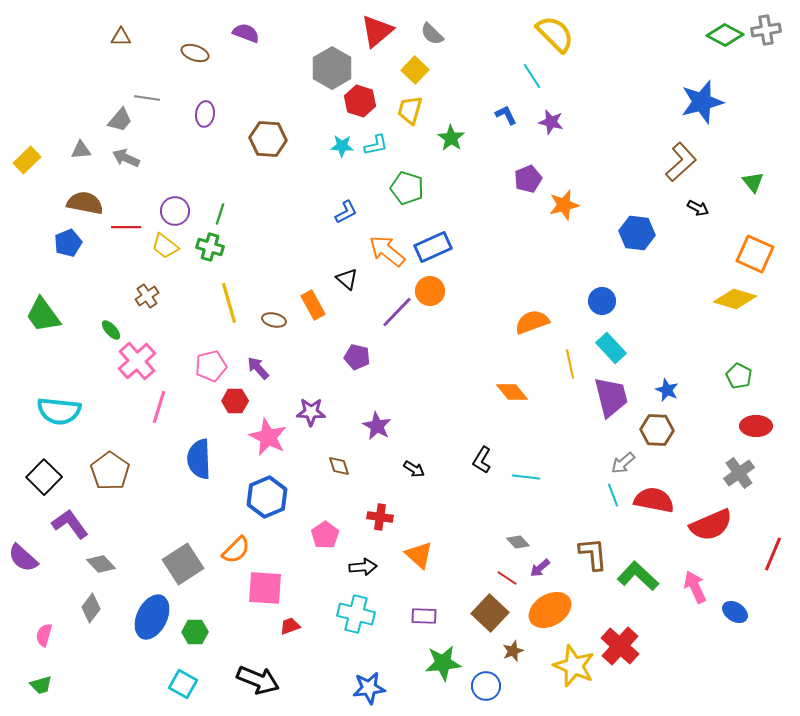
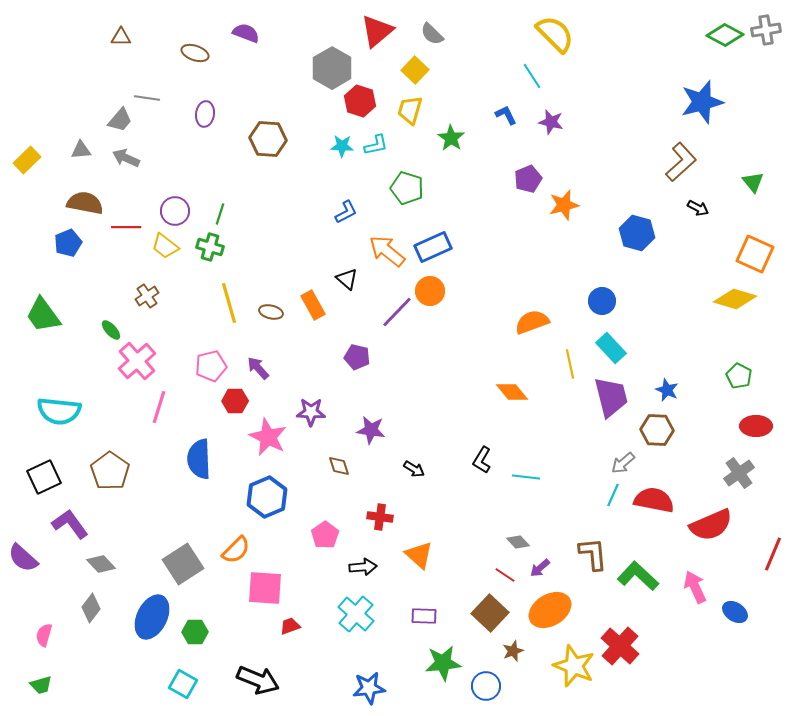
blue hexagon at (637, 233): rotated 8 degrees clockwise
brown ellipse at (274, 320): moved 3 px left, 8 px up
purple star at (377, 426): moved 6 px left, 4 px down; rotated 20 degrees counterclockwise
black square at (44, 477): rotated 20 degrees clockwise
cyan line at (613, 495): rotated 45 degrees clockwise
red line at (507, 578): moved 2 px left, 3 px up
cyan cross at (356, 614): rotated 27 degrees clockwise
